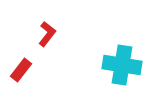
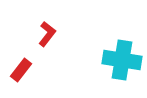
cyan cross: moved 5 px up
